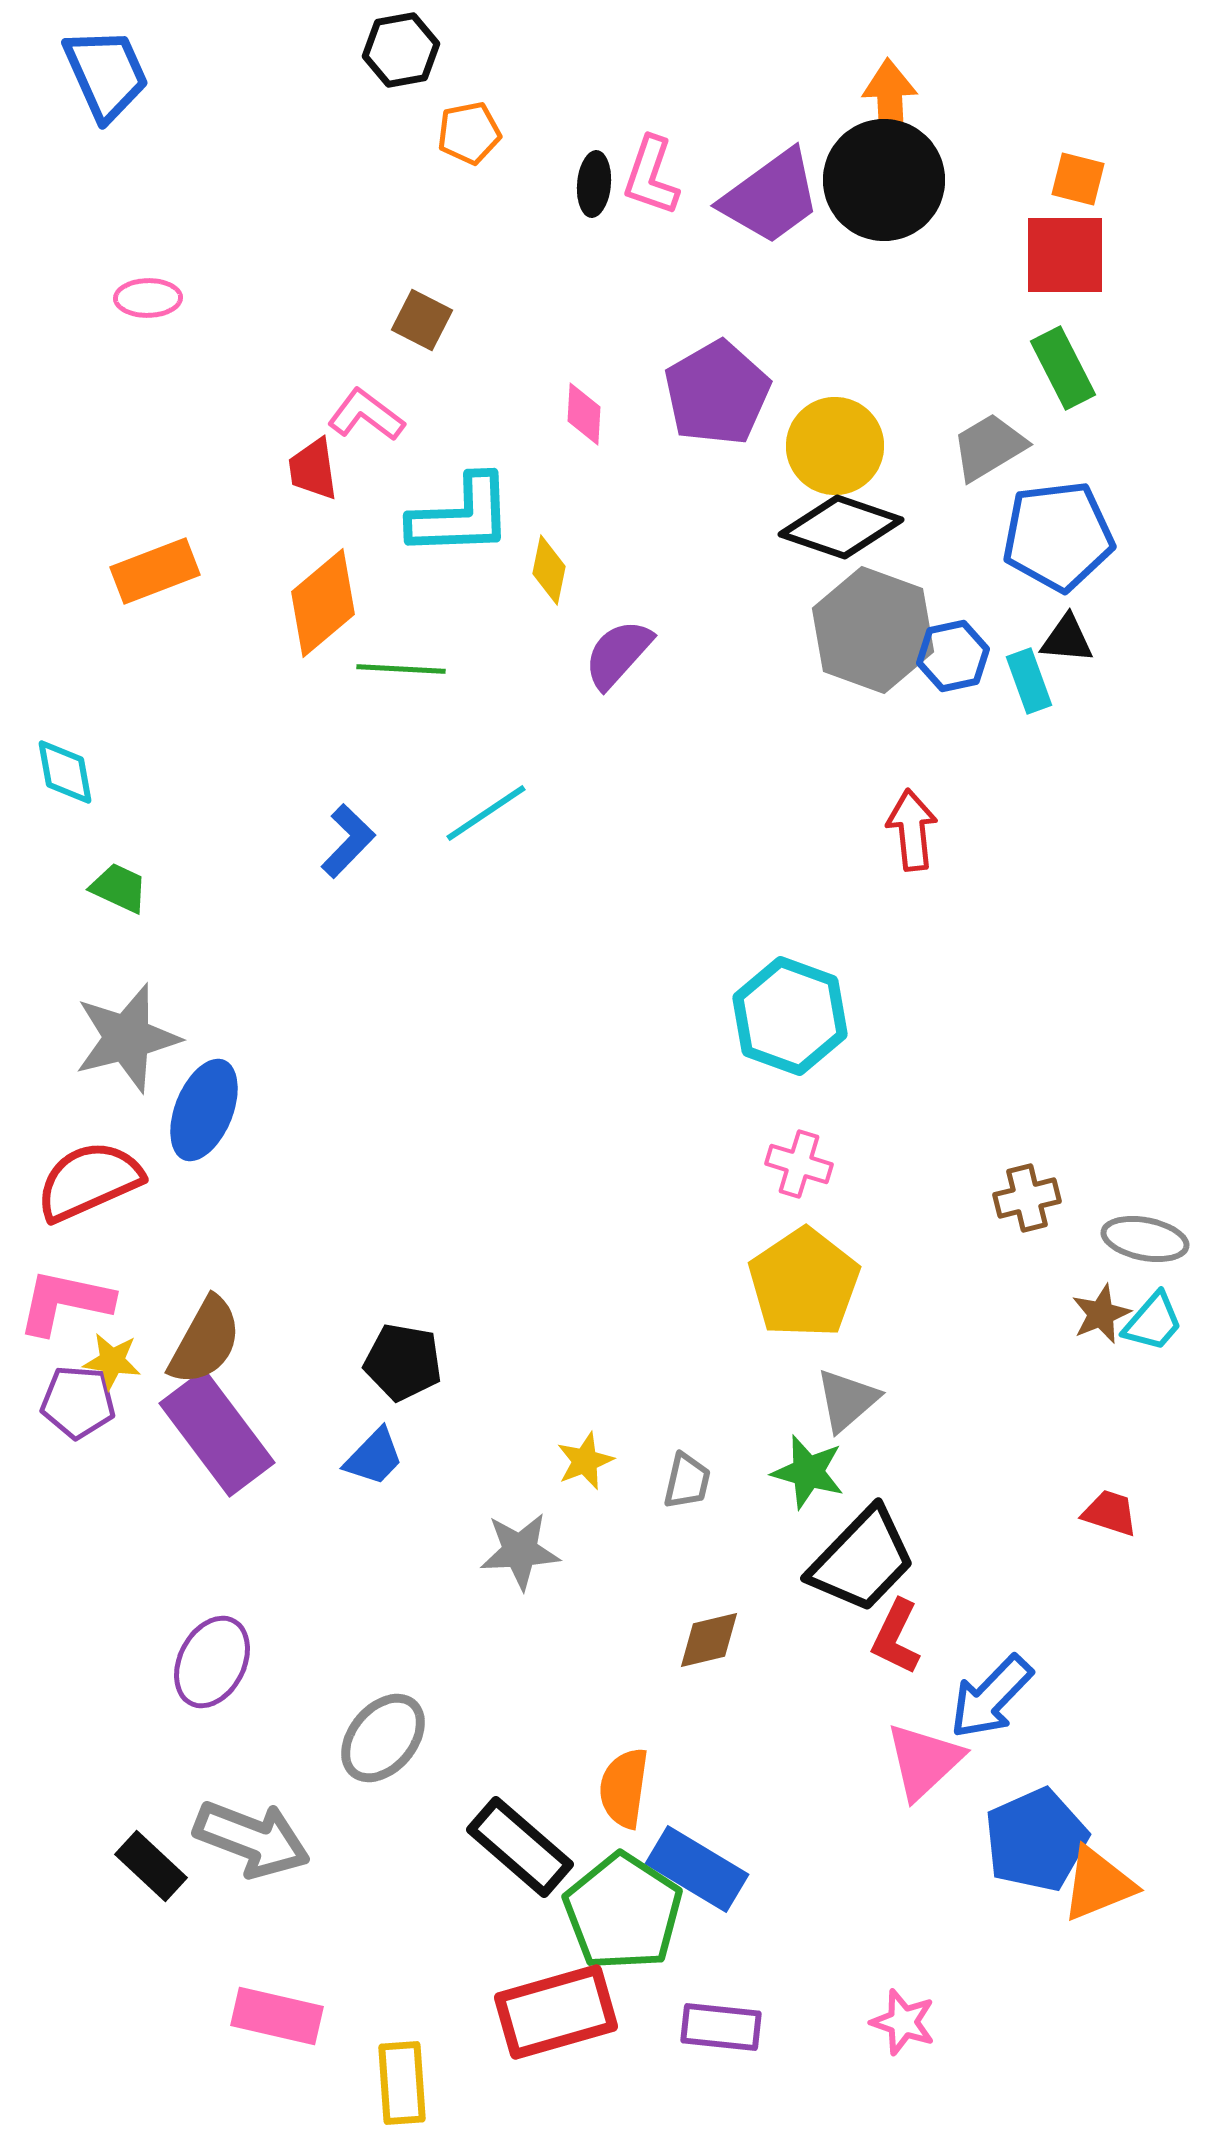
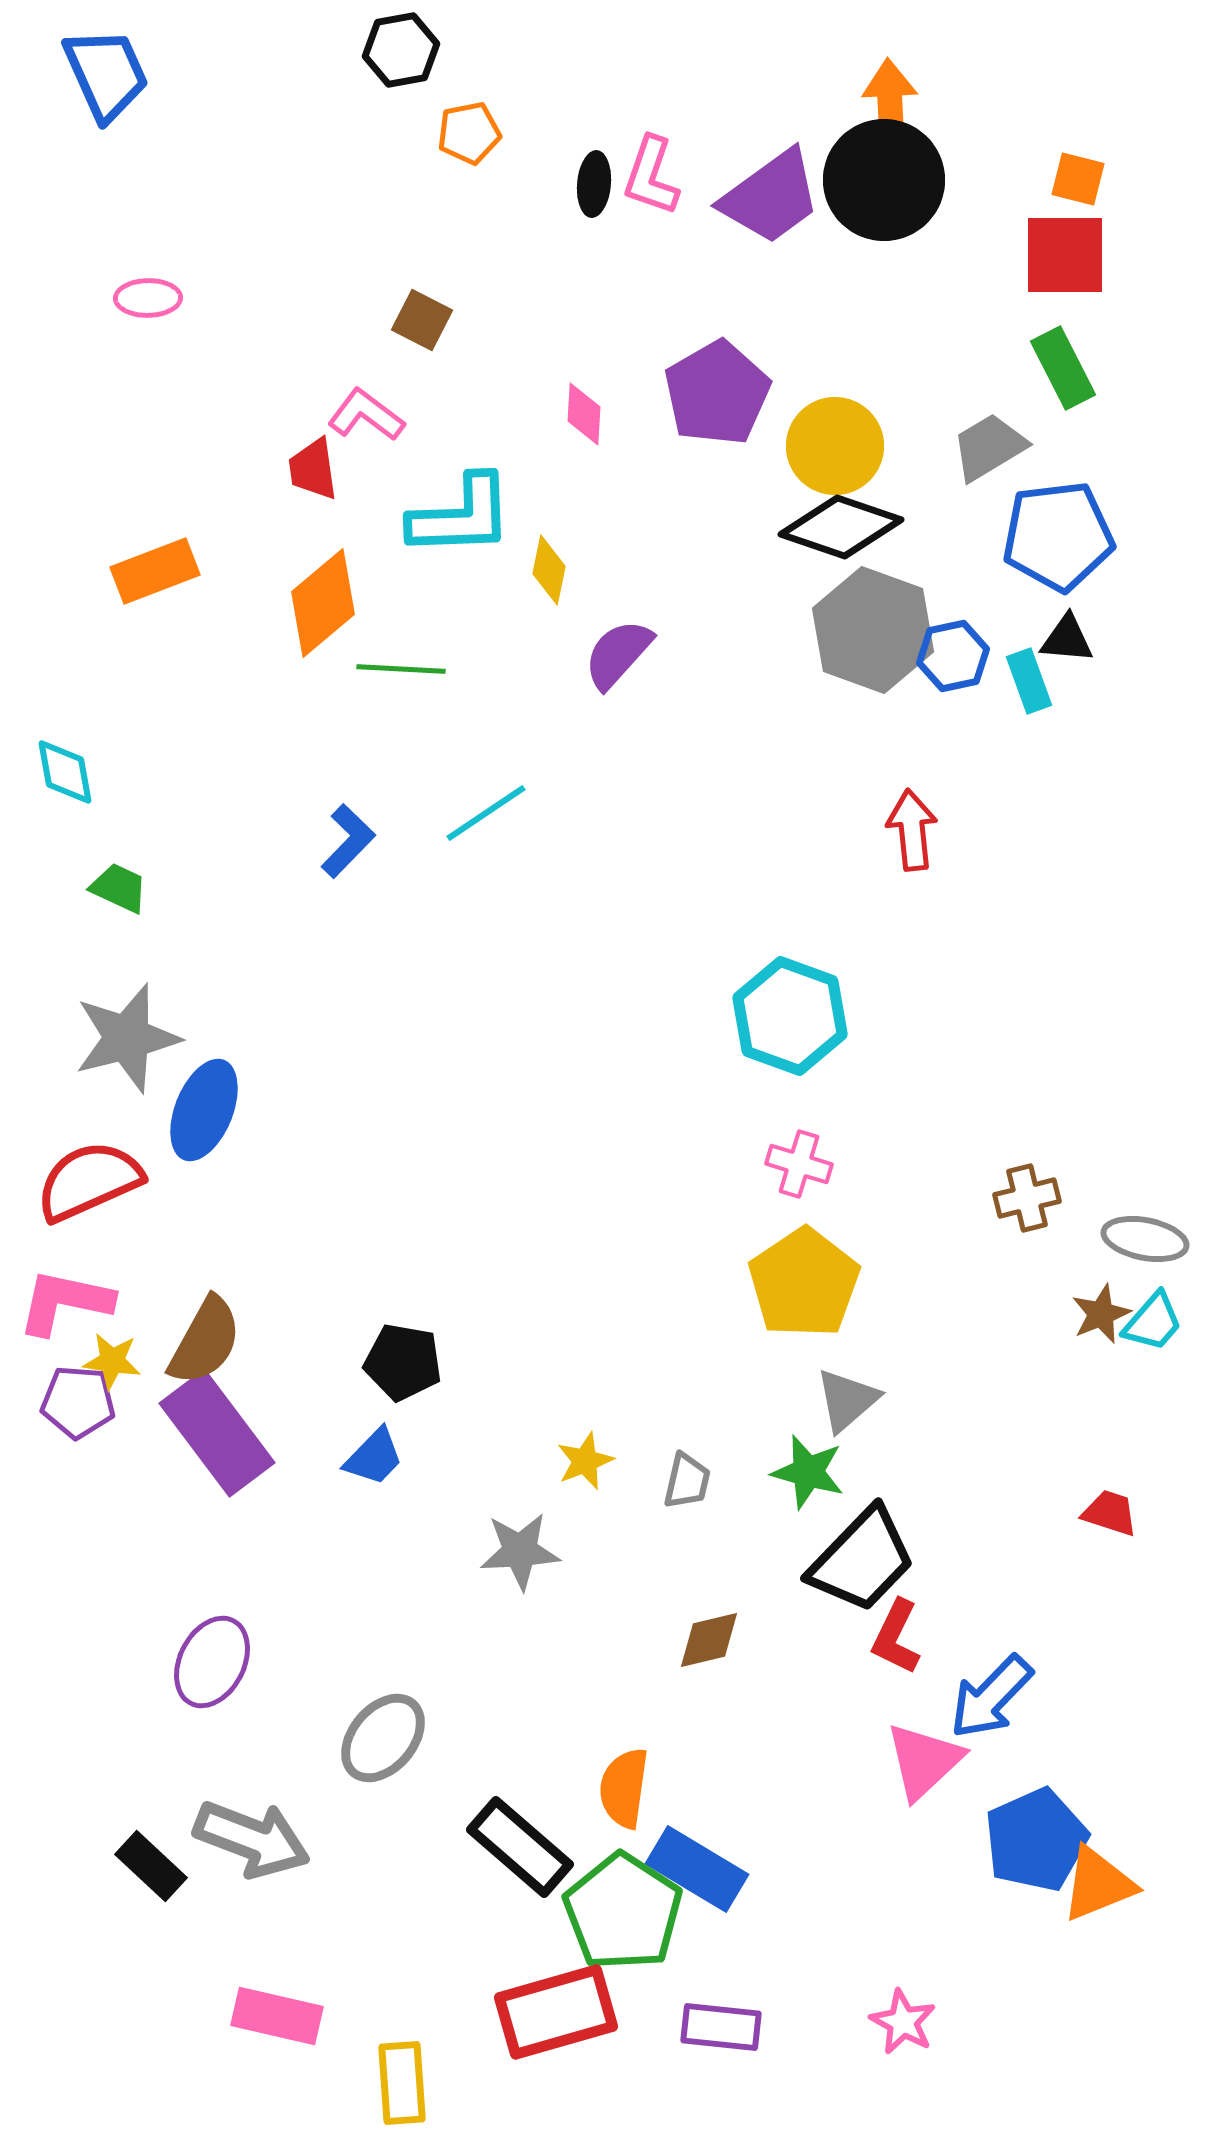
pink star at (903, 2022): rotated 10 degrees clockwise
